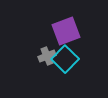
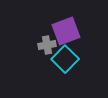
gray cross: moved 11 px up; rotated 12 degrees clockwise
